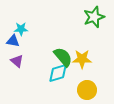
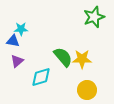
purple triangle: rotated 40 degrees clockwise
cyan diamond: moved 17 px left, 4 px down
